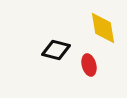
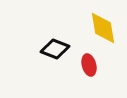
black diamond: moved 1 px left, 1 px up; rotated 8 degrees clockwise
